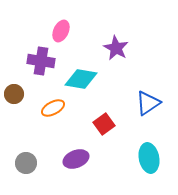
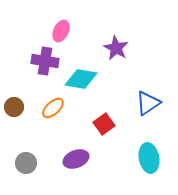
purple cross: moved 4 px right
brown circle: moved 13 px down
orange ellipse: rotated 15 degrees counterclockwise
